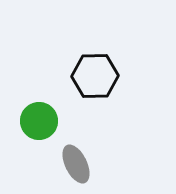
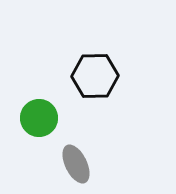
green circle: moved 3 px up
